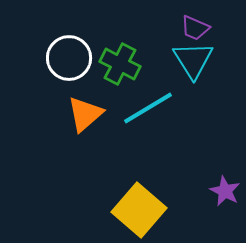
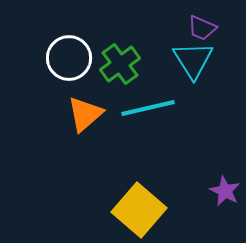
purple trapezoid: moved 7 px right
green cross: rotated 27 degrees clockwise
cyan line: rotated 18 degrees clockwise
